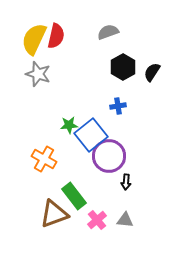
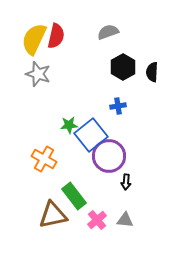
black semicircle: rotated 30 degrees counterclockwise
brown triangle: moved 1 px left, 1 px down; rotated 8 degrees clockwise
